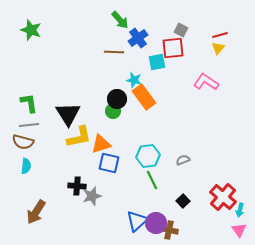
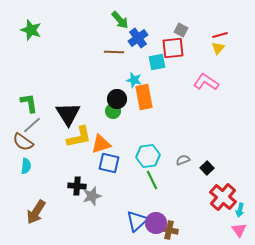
orange rectangle: rotated 25 degrees clockwise
gray line: moved 3 px right; rotated 36 degrees counterclockwise
brown semicircle: rotated 20 degrees clockwise
black square: moved 24 px right, 33 px up
